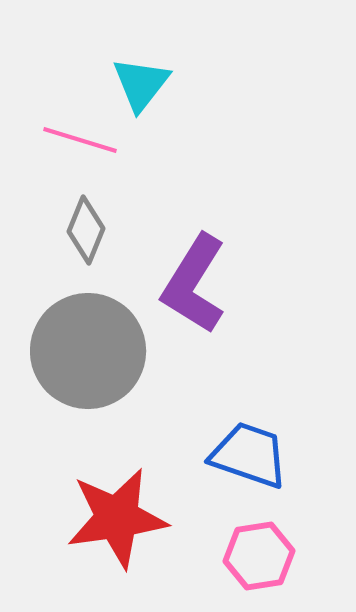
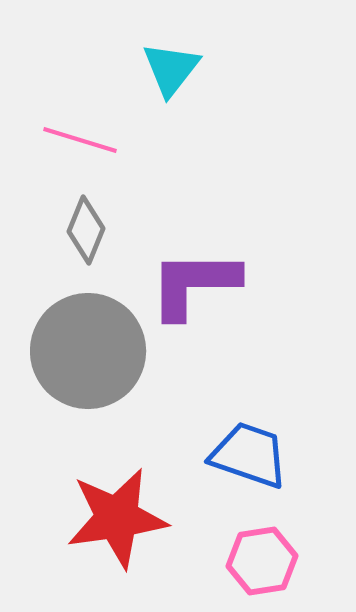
cyan triangle: moved 30 px right, 15 px up
purple L-shape: rotated 58 degrees clockwise
pink hexagon: moved 3 px right, 5 px down
